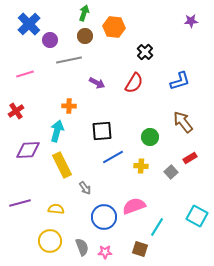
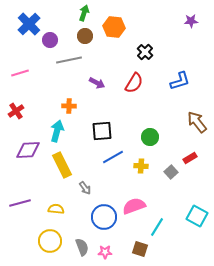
pink line: moved 5 px left, 1 px up
brown arrow: moved 14 px right
